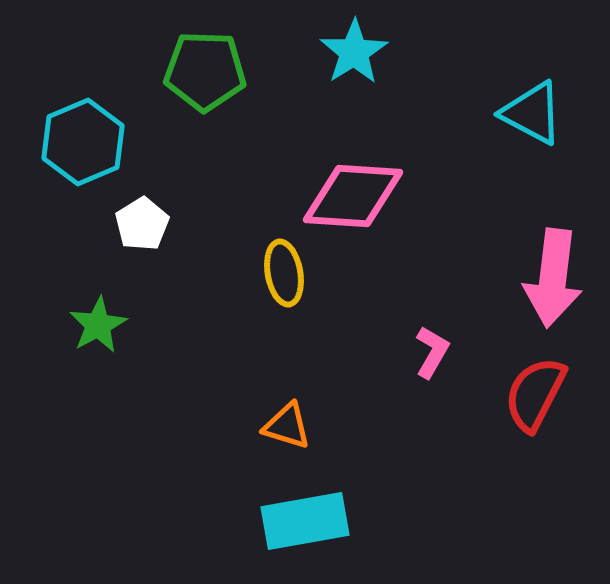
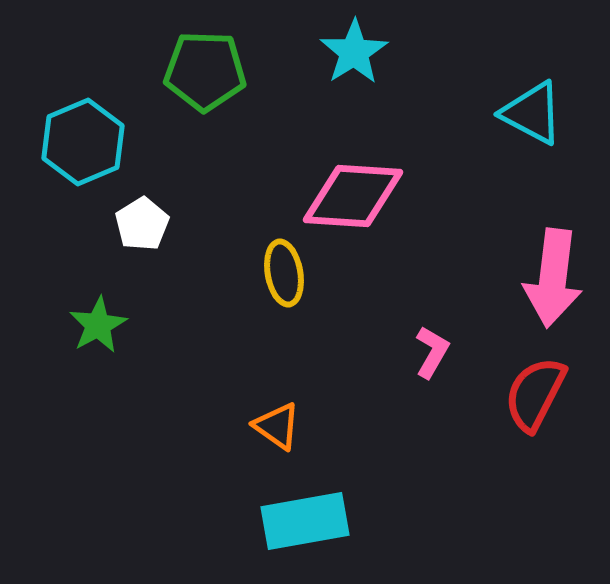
orange triangle: moved 10 px left; rotated 18 degrees clockwise
